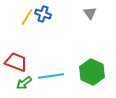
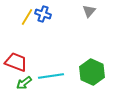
gray triangle: moved 1 px left, 2 px up; rotated 16 degrees clockwise
